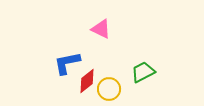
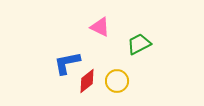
pink triangle: moved 1 px left, 2 px up
green trapezoid: moved 4 px left, 28 px up
yellow circle: moved 8 px right, 8 px up
